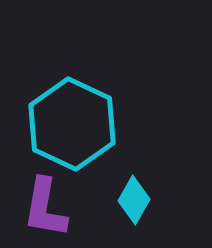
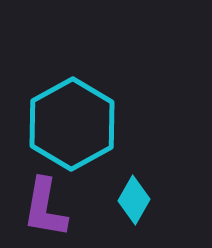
cyan hexagon: rotated 6 degrees clockwise
